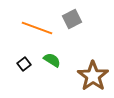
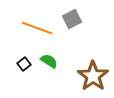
green semicircle: moved 3 px left, 1 px down
